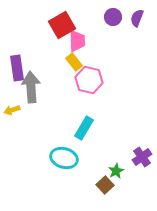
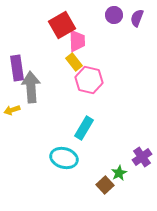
purple circle: moved 1 px right, 2 px up
green star: moved 3 px right, 2 px down
